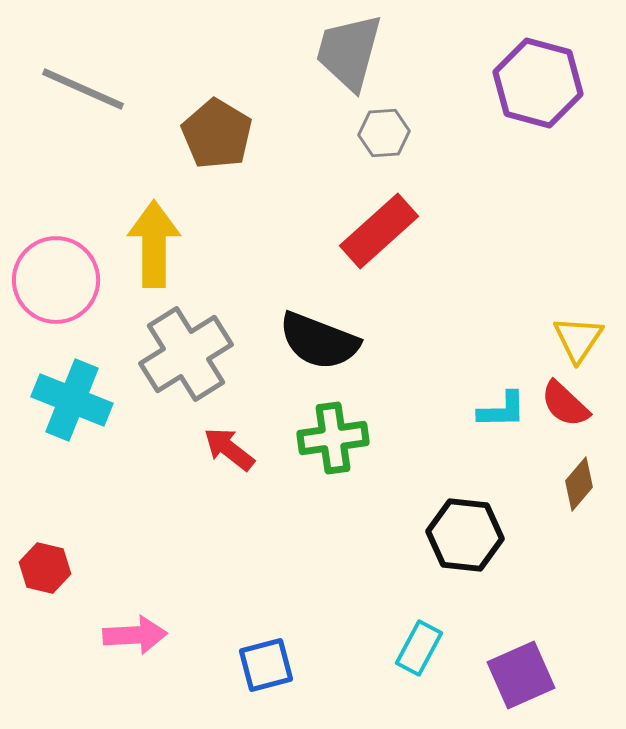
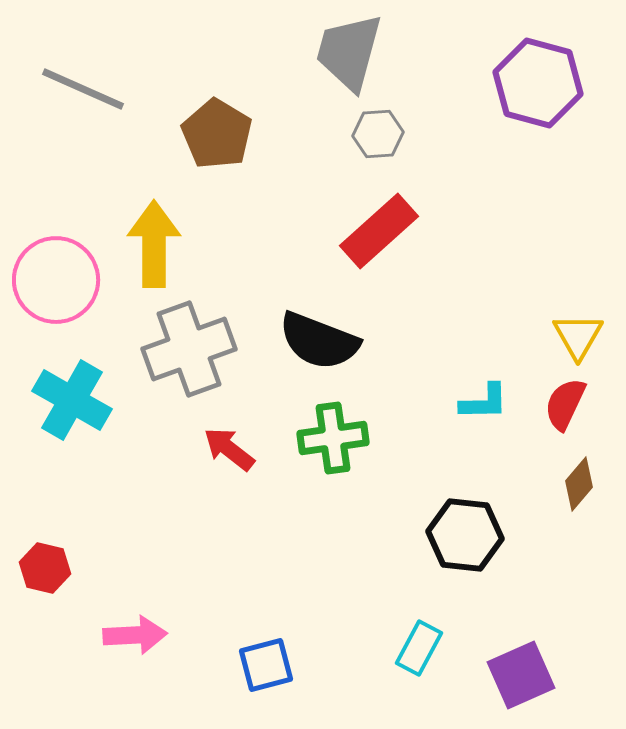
gray hexagon: moved 6 px left, 1 px down
yellow triangle: moved 3 px up; rotated 4 degrees counterclockwise
gray cross: moved 3 px right, 5 px up; rotated 12 degrees clockwise
cyan cross: rotated 8 degrees clockwise
red semicircle: rotated 72 degrees clockwise
cyan L-shape: moved 18 px left, 8 px up
